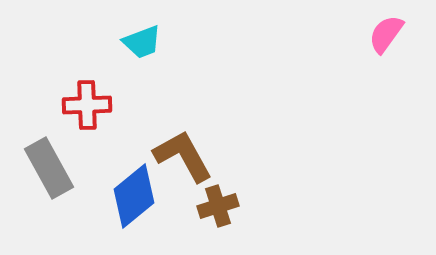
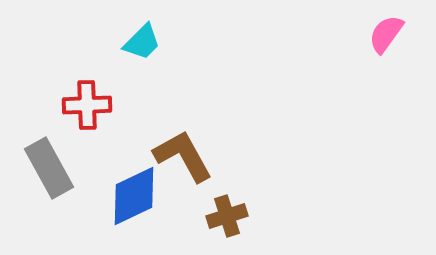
cyan trapezoid: rotated 24 degrees counterclockwise
blue diamond: rotated 14 degrees clockwise
brown cross: moved 9 px right, 10 px down
